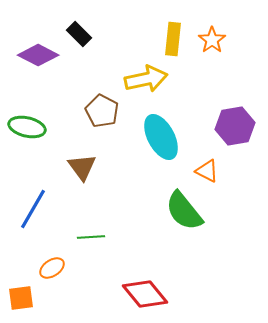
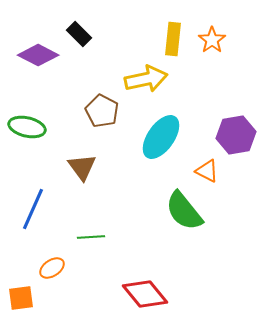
purple hexagon: moved 1 px right, 9 px down
cyan ellipse: rotated 63 degrees clockwise
blue line: rotated 6 degrees counterclockwise
